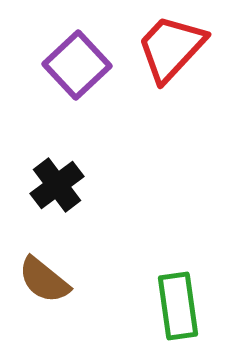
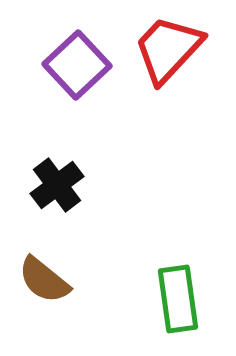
red trapezoid: moved 3 px left, 1 px down
green rectangle: moved 7 px up
